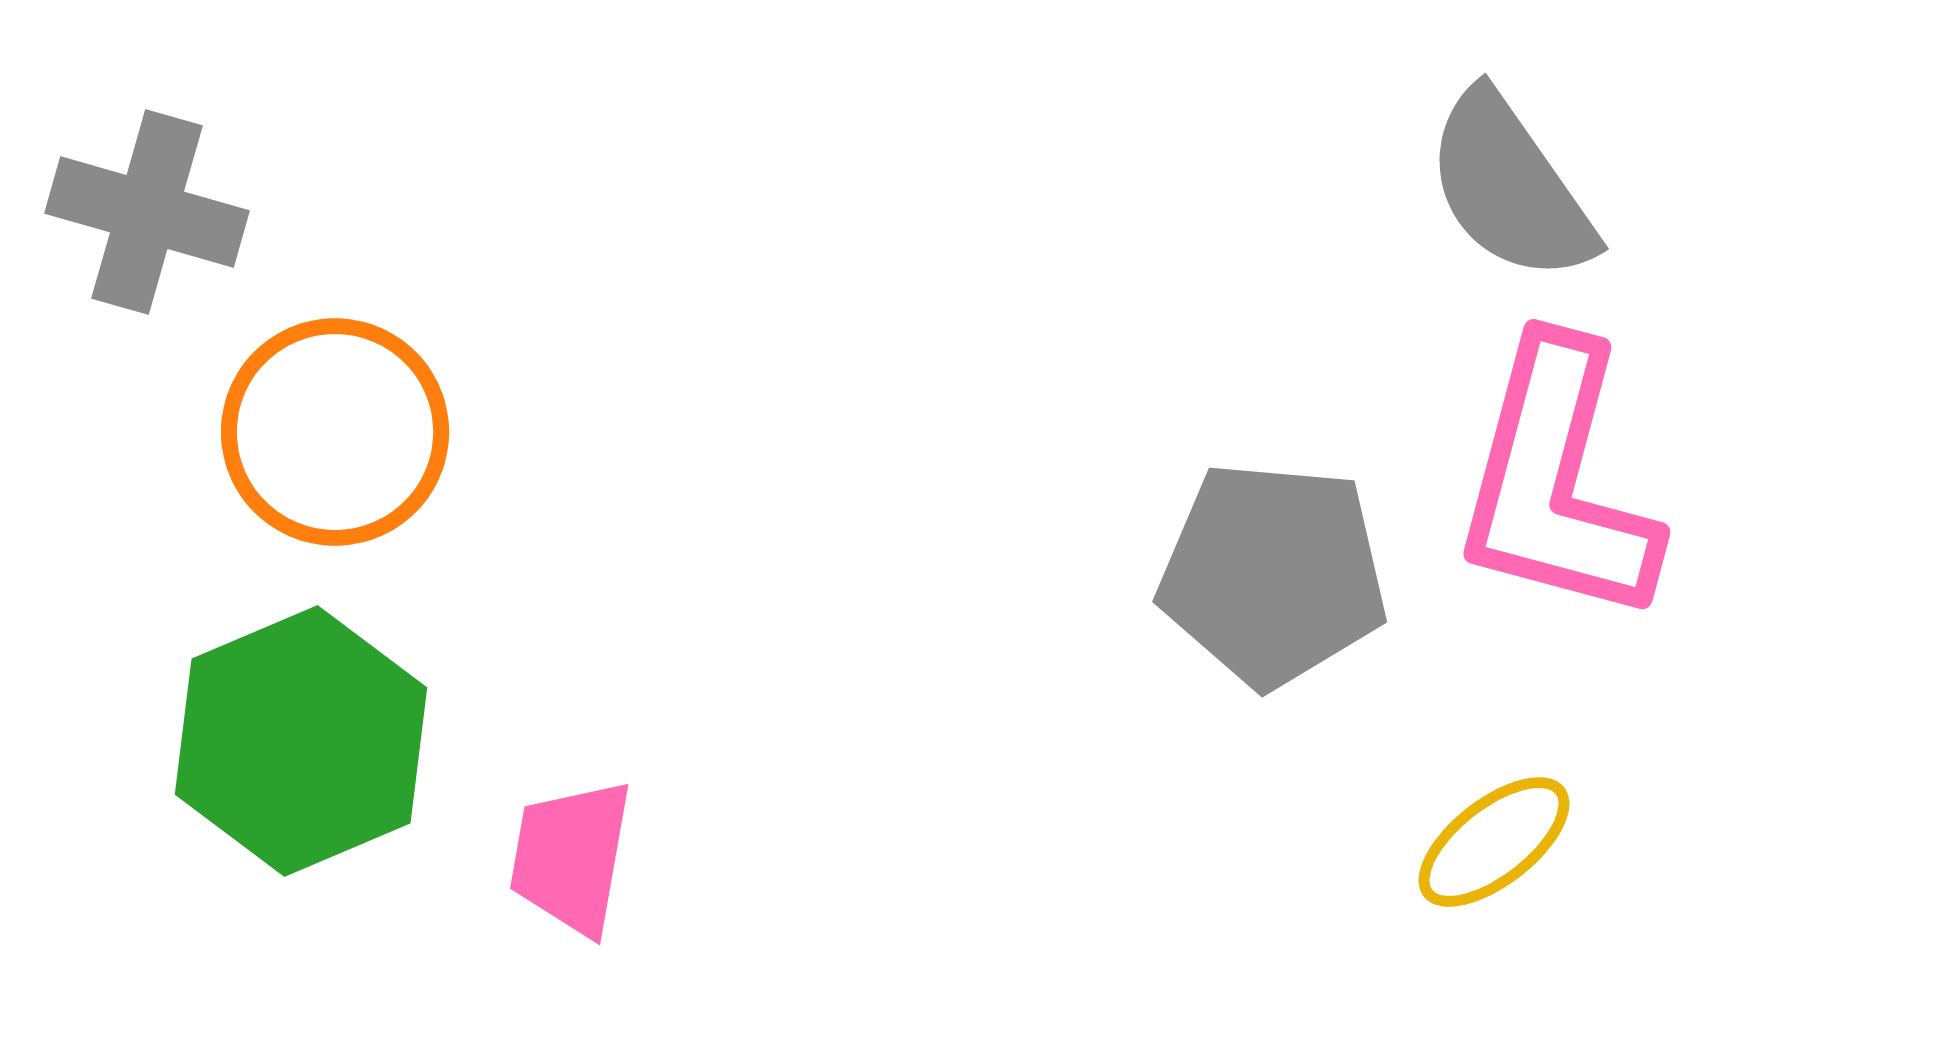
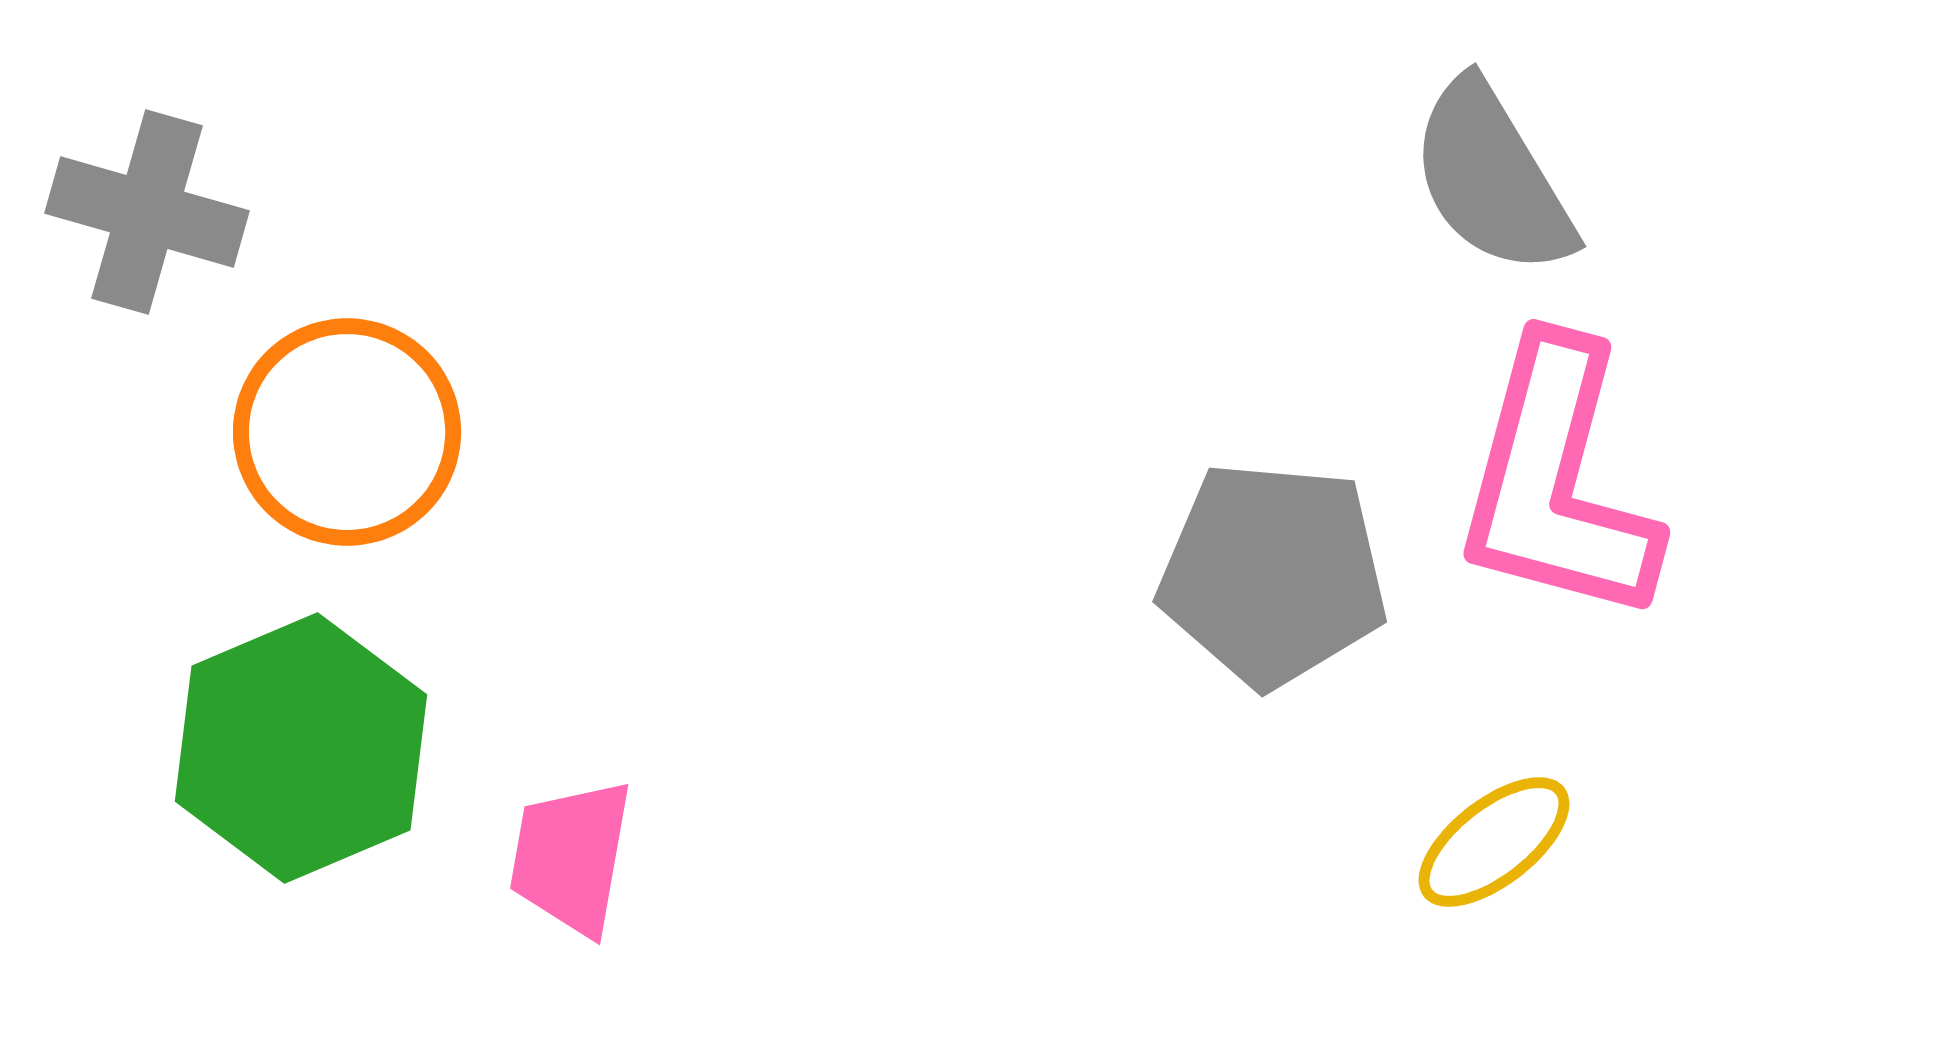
gray semicircle: moved 18 px left, 9 px up; rotated 4 degrees clockwise
orange circle: moved 12 px right
green hexagon: moved 7 px down
